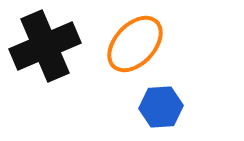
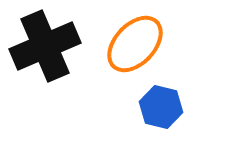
blue hexagon: rotated 18 degrees clockwise
